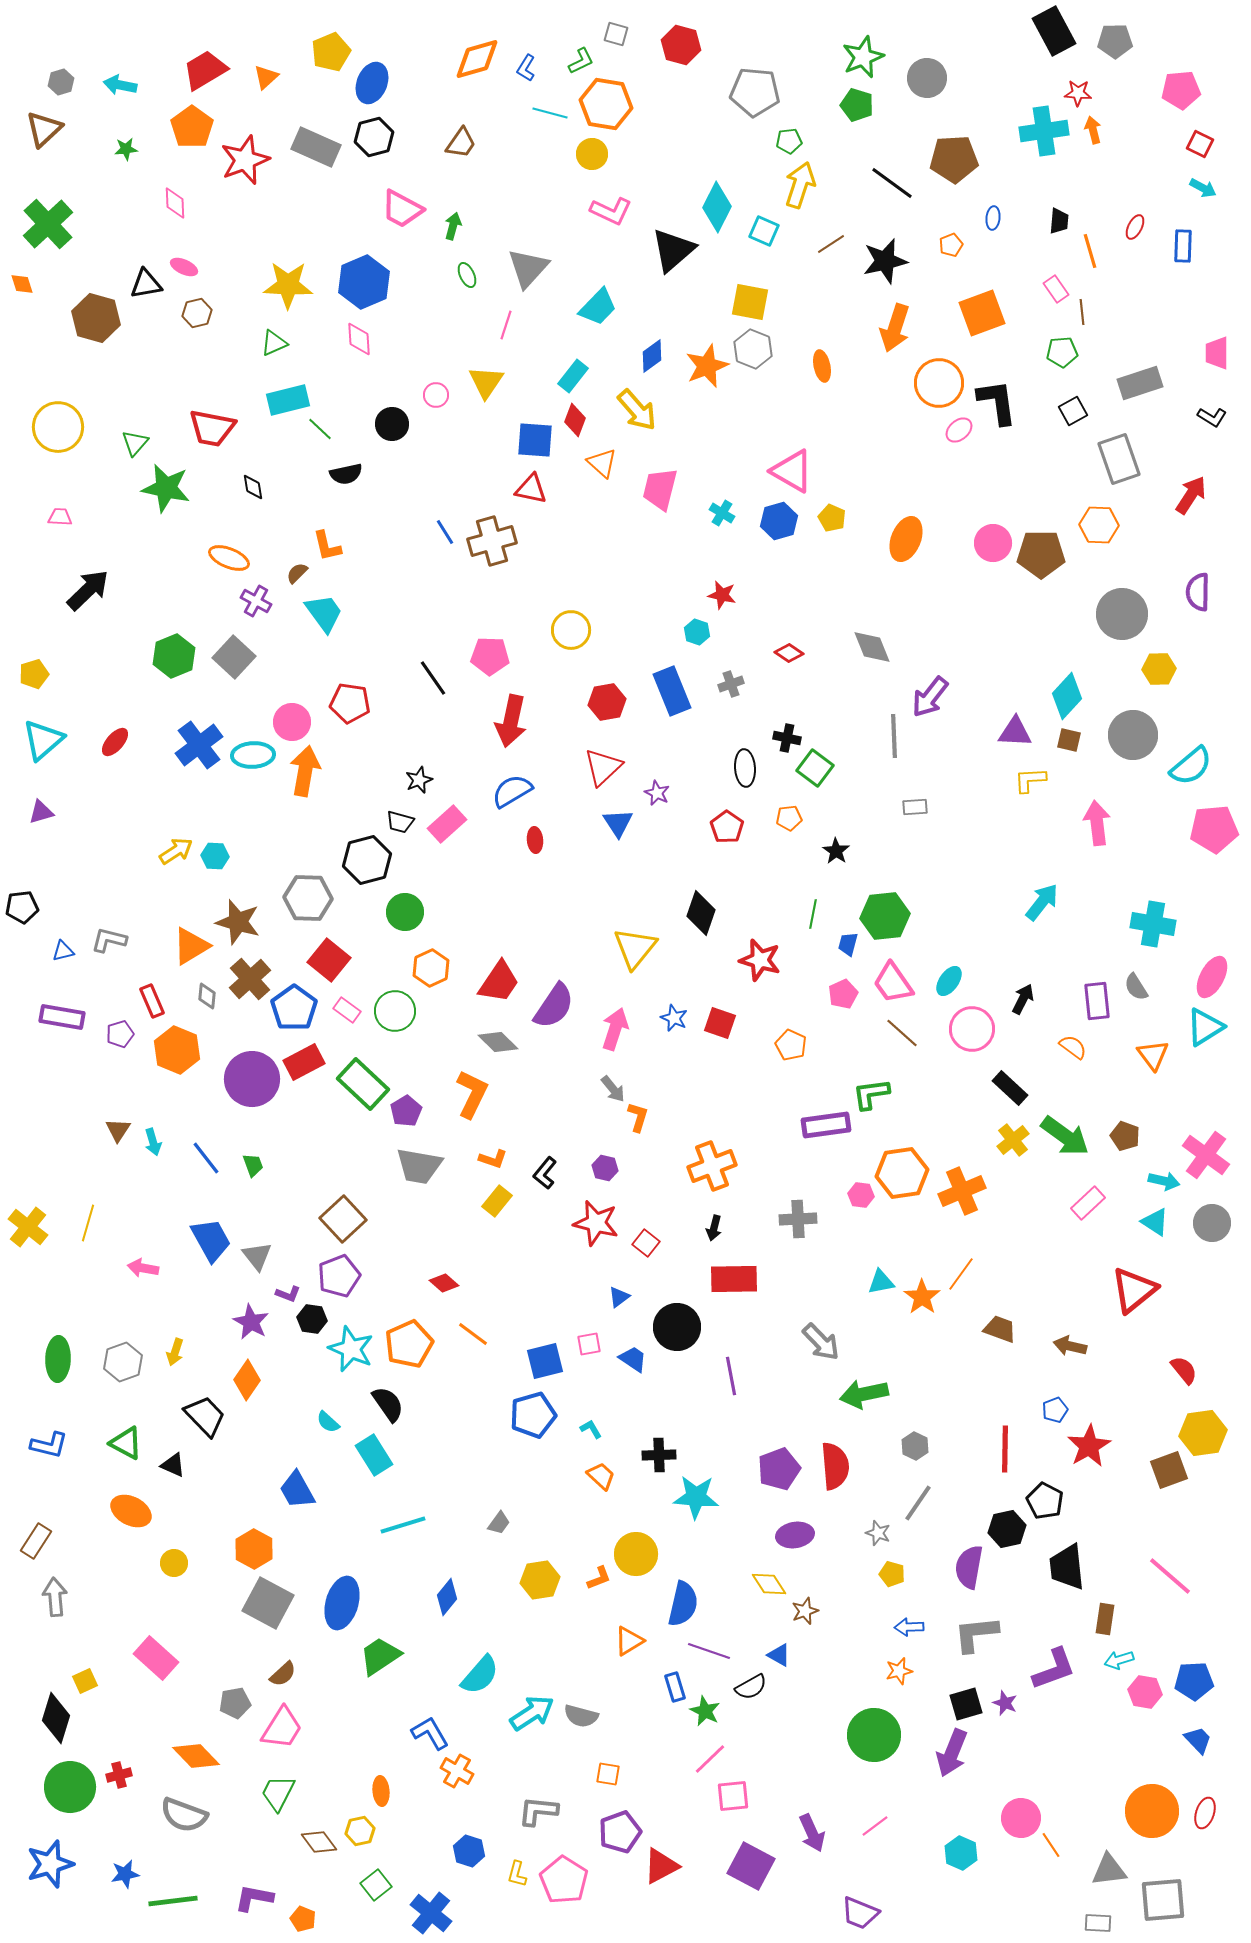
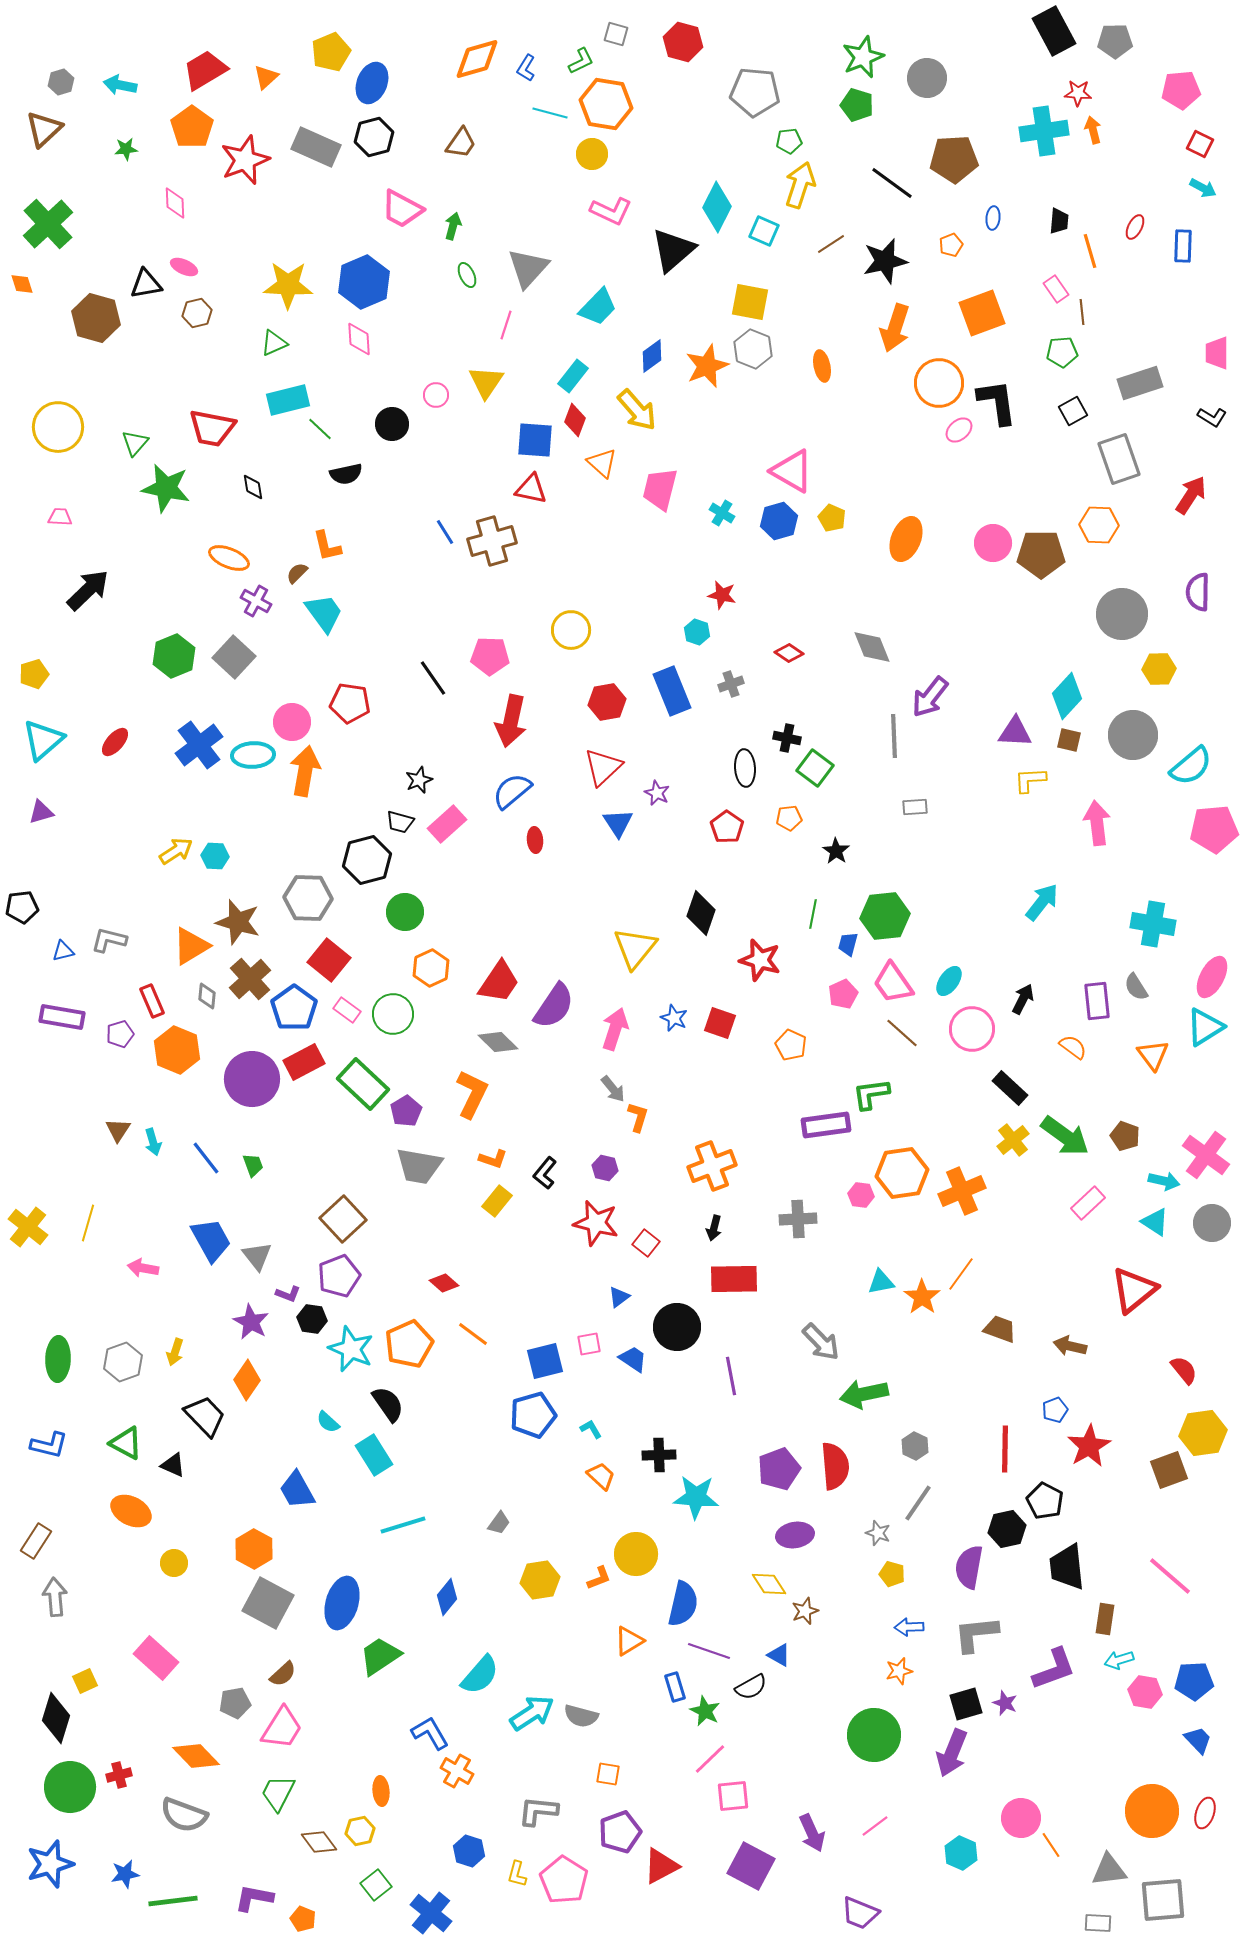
red hexagon at (681, 45): moved 2 px right, 3 px up
blue semicircle at (512, 791): rotated 9 degrees counterclockwise
green circle at (395, 1011): moved 2 px left, 3 px down
